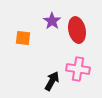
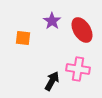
red ellipse: moved 5 px right; rotated 20 degrees counterclockwise
